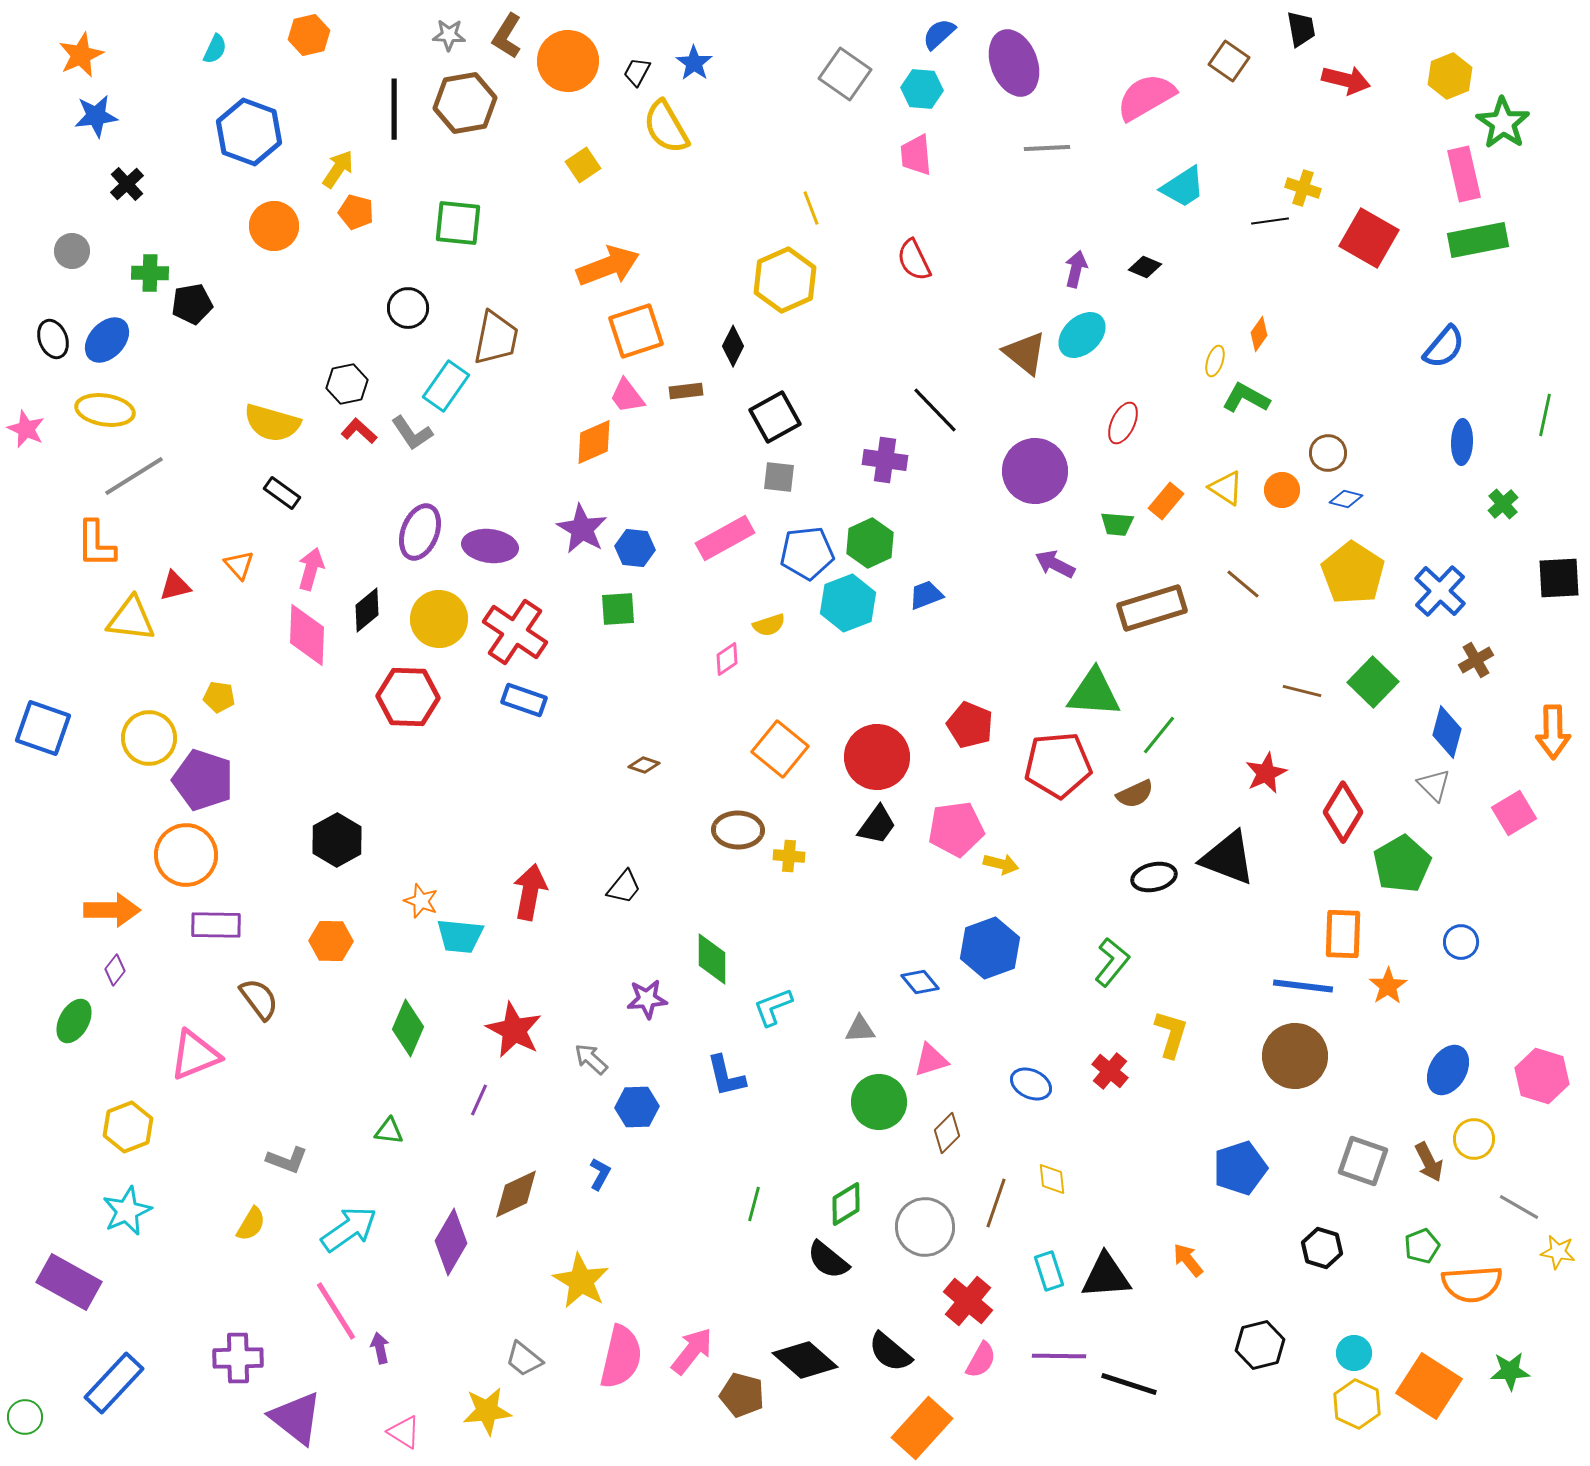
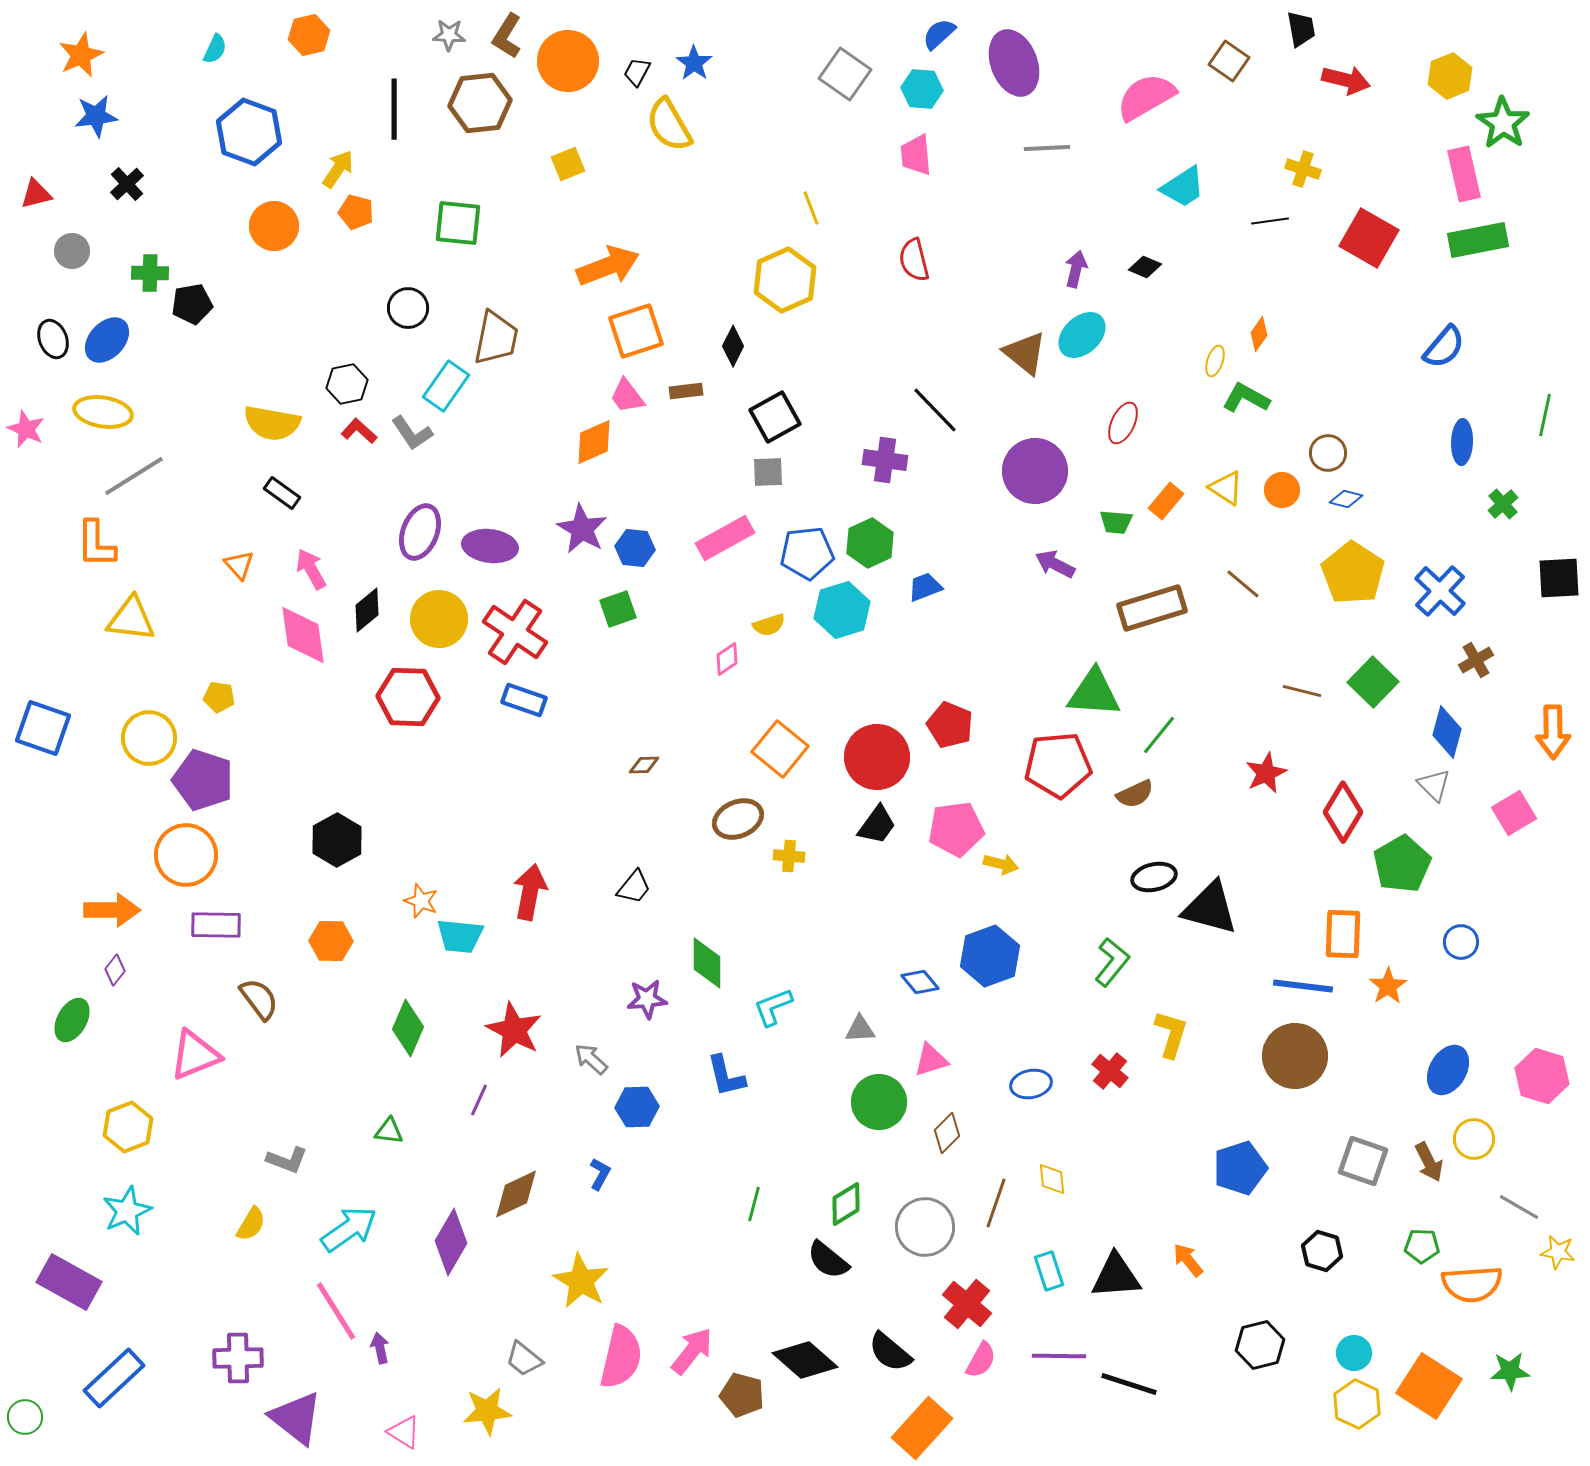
brown hexagon at (465, 103): moved 15 px right; rotated 4 degrees clockwise
yellow semicircle at (666, 127): moved 3 px right, 2 px up
yellow square at (583, 165): moved 15 px left, 1 px up; rotated 12 degrees clockwise
yellow cross at (1303, 188): moved 19 px up
red semicircle at (914, 260): rotated 12 degrees clockwise
yellow ellipse at (105, 410): moved 2 px left, 2 px down
yellow semicircle at (272, 423): rotated 6 degrees counterclockwise
gray square at (779, 477): moved 11 px left, 5 px up; rotated 8 degrees counterclockwise
green trapezoid at (1117, 524): moved 1 px left, 2 px up
pink arrow at (311, 569): rotated 45 degrees counterclockwise
red triangle at (175, 586): moved 139 px left, 392 px up
blue trapezoid at (926, 595): moved 1 px left, 8 px up
cyan hexagon at (848, 603): moved 6 px left, 7 px down; rotated 4 degrees clockwise
green square at (618, 609): rotated 15 degrees counterclockwise
pink diamond at (307, 635): moved 4 px left; rotated 10 degrees counterclockwise
red pentagon at (970, 725): moved 20 px left
brown diamond at (644, 765): rotated 20 degrees counterclockwise
brown ellipse at (738, 830): moved 11 px up; rotated 24 degrees counterclockwise
black triangle at (1228, 858): moved 18 px left, 50 px down; rotated 6 degrees counterclockwise
black trapezoid at (624, 887): moved 10 px right
blue hexagon at (990, 948): moved 8 px down
green diamond at (712, 959): moved 5 px left, 4 px down
green ellipse at (74, 1021): moved 2 px left, 1 px up
blue ellipse at (1031, 1084): rotated 36 degrees counterclockwise
green pentagon at (1422, 1246): rotated 24 degrees clockwise
black hexagon at (1322, 1248): moved 3 px down
black triangle at (1106, 1276): moved 10 px right
red cross at (968, 1301): moved 1 px left, 3 px down
blue rectangle at (114, 1383): moved 5 px up; rotated 4 degrees clockwise
